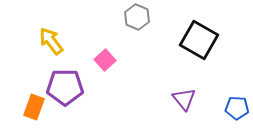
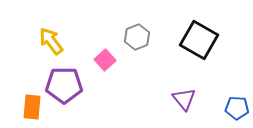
gray hexagon: moved 20 px down; rotated 15 degrees clockwise
purple pentagon: moved 1 px left, 2 px up
orange rectangle: moved 2 px left; rotated 15 degrees counterclockwise
